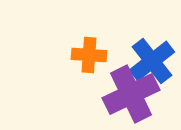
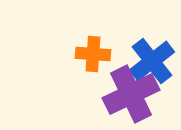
orange cross: moved 4 px right, 1 px up
